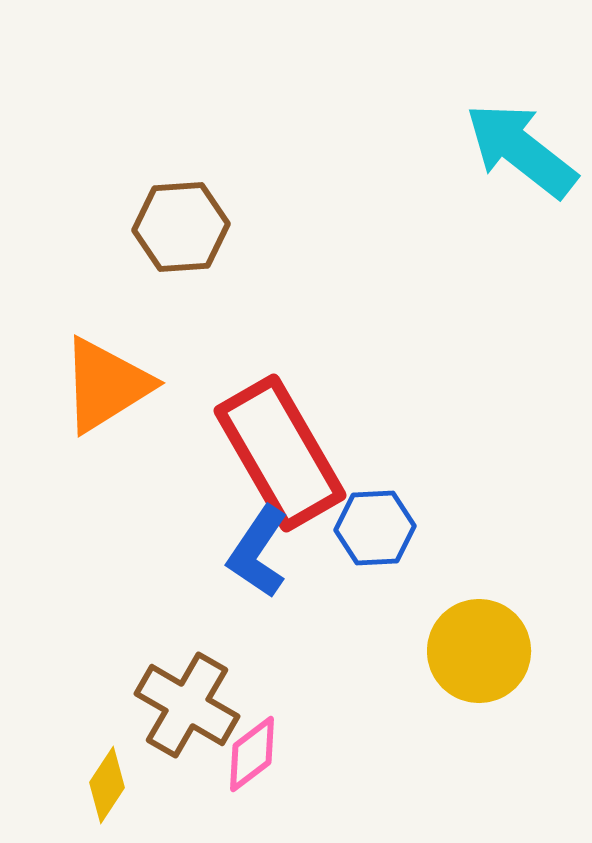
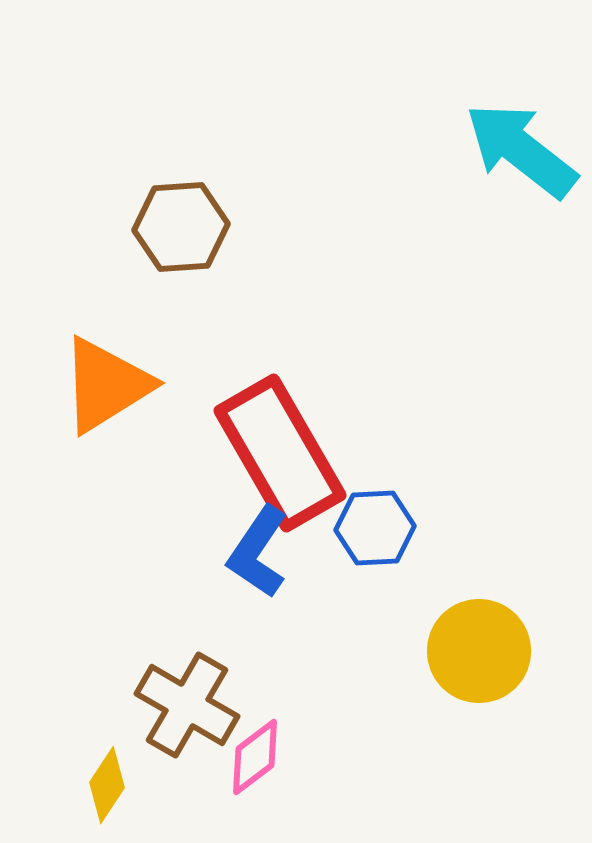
pink diamond: moved 3 px right, 3 px down
